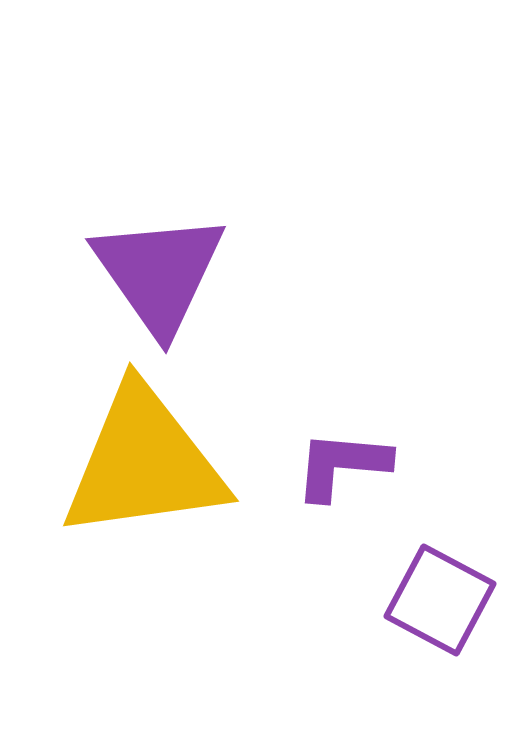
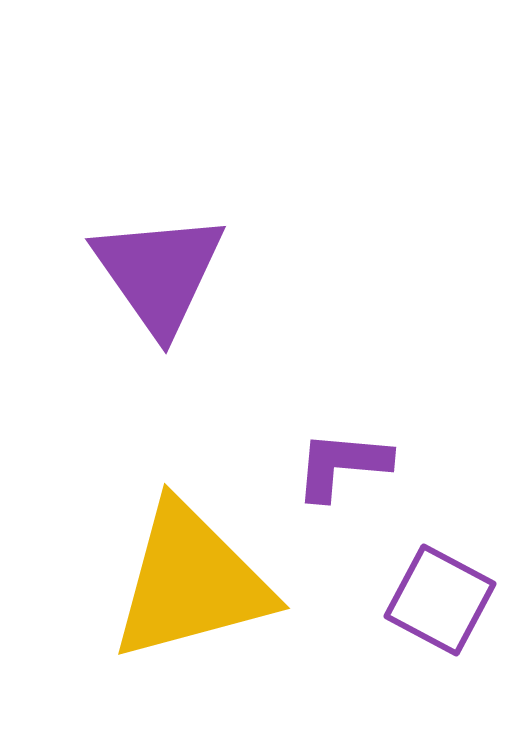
yellow triangle: moved 47 px right, 119 px down; rotated 7 degrees counterclockwise
